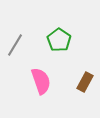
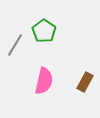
green pentagon: moved 15 px left, 9 px up
pink semicircle: moved 3 px right; rotated 32 degrees clockwise
